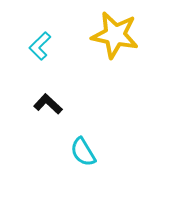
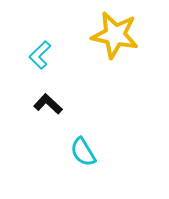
cyan L-shape: moved 9 px down
